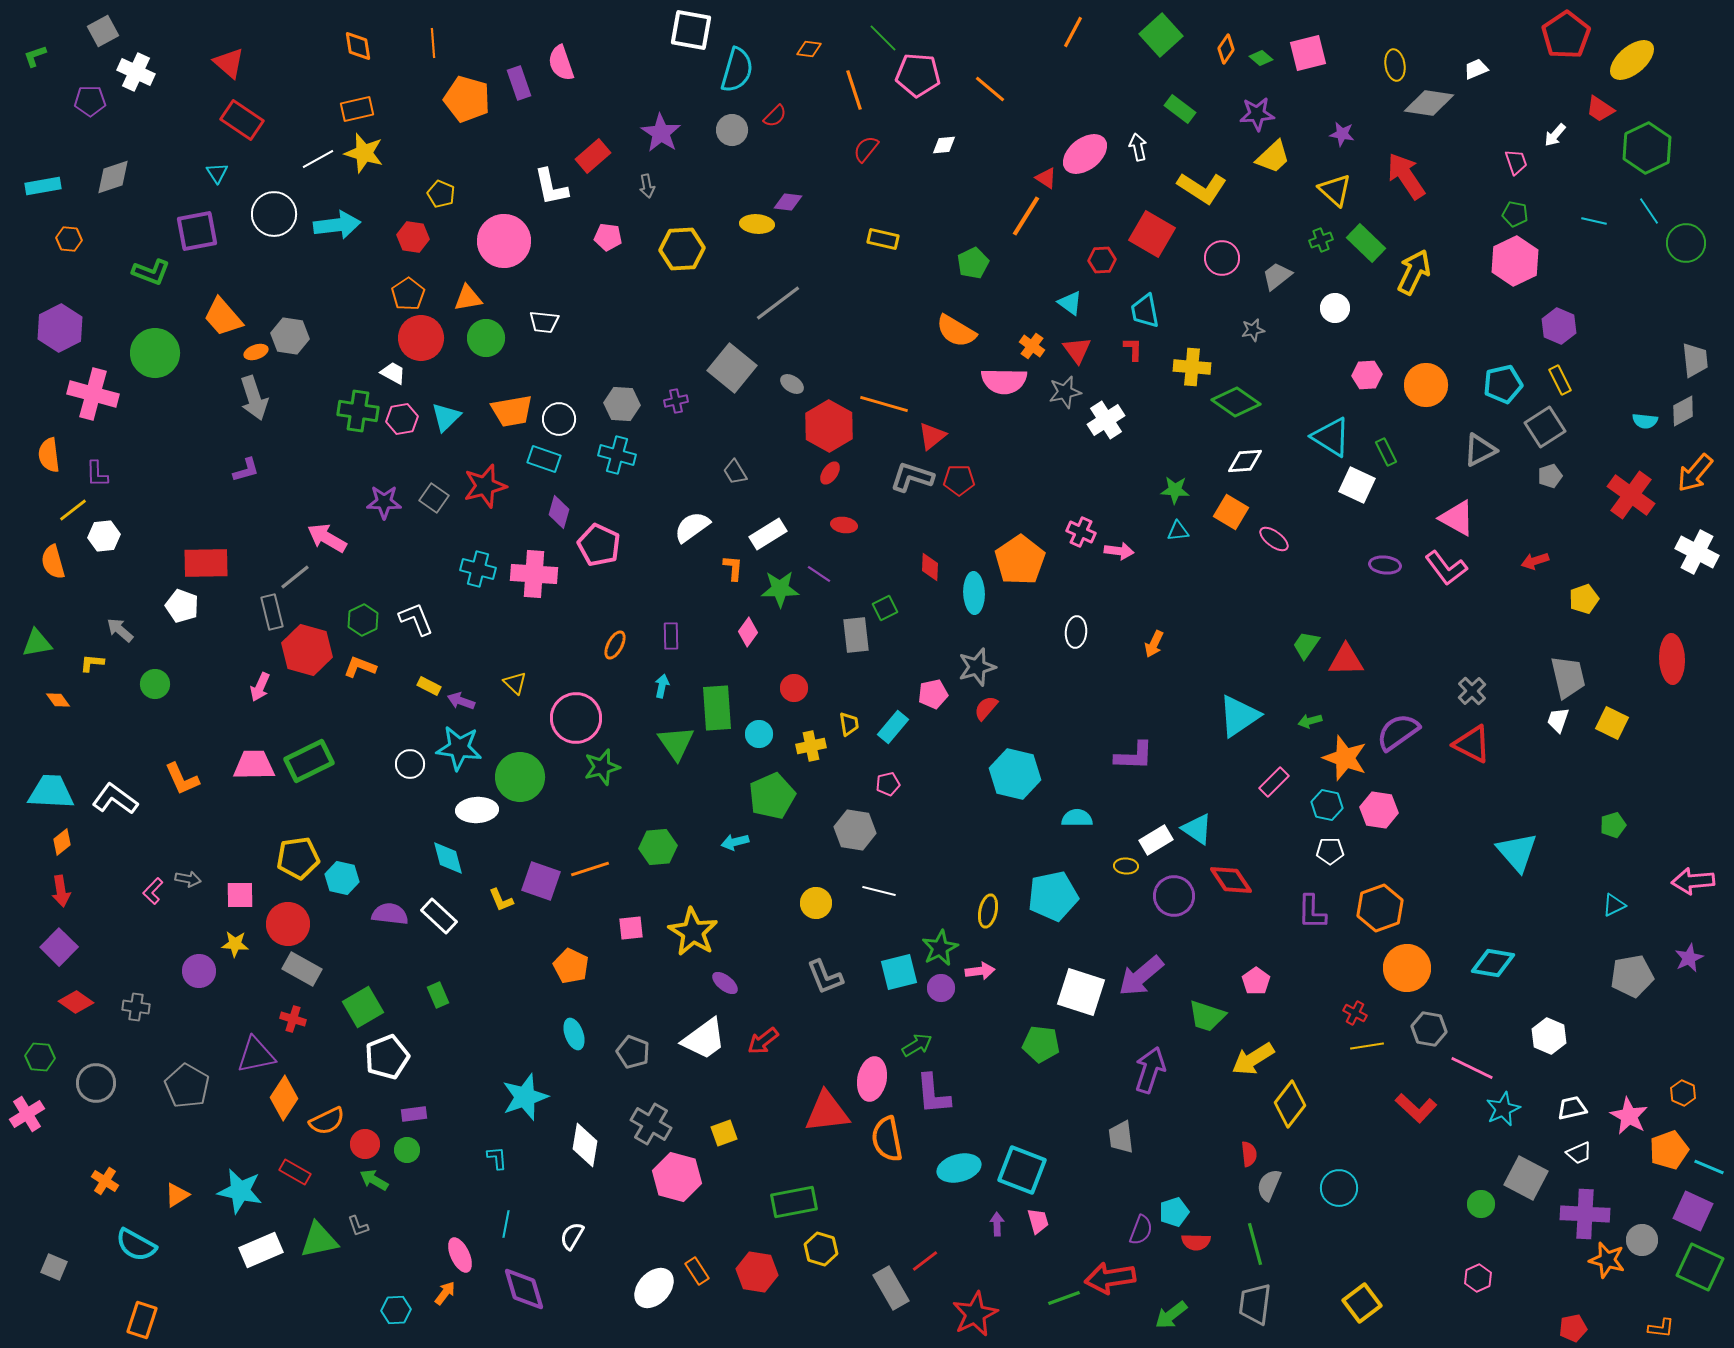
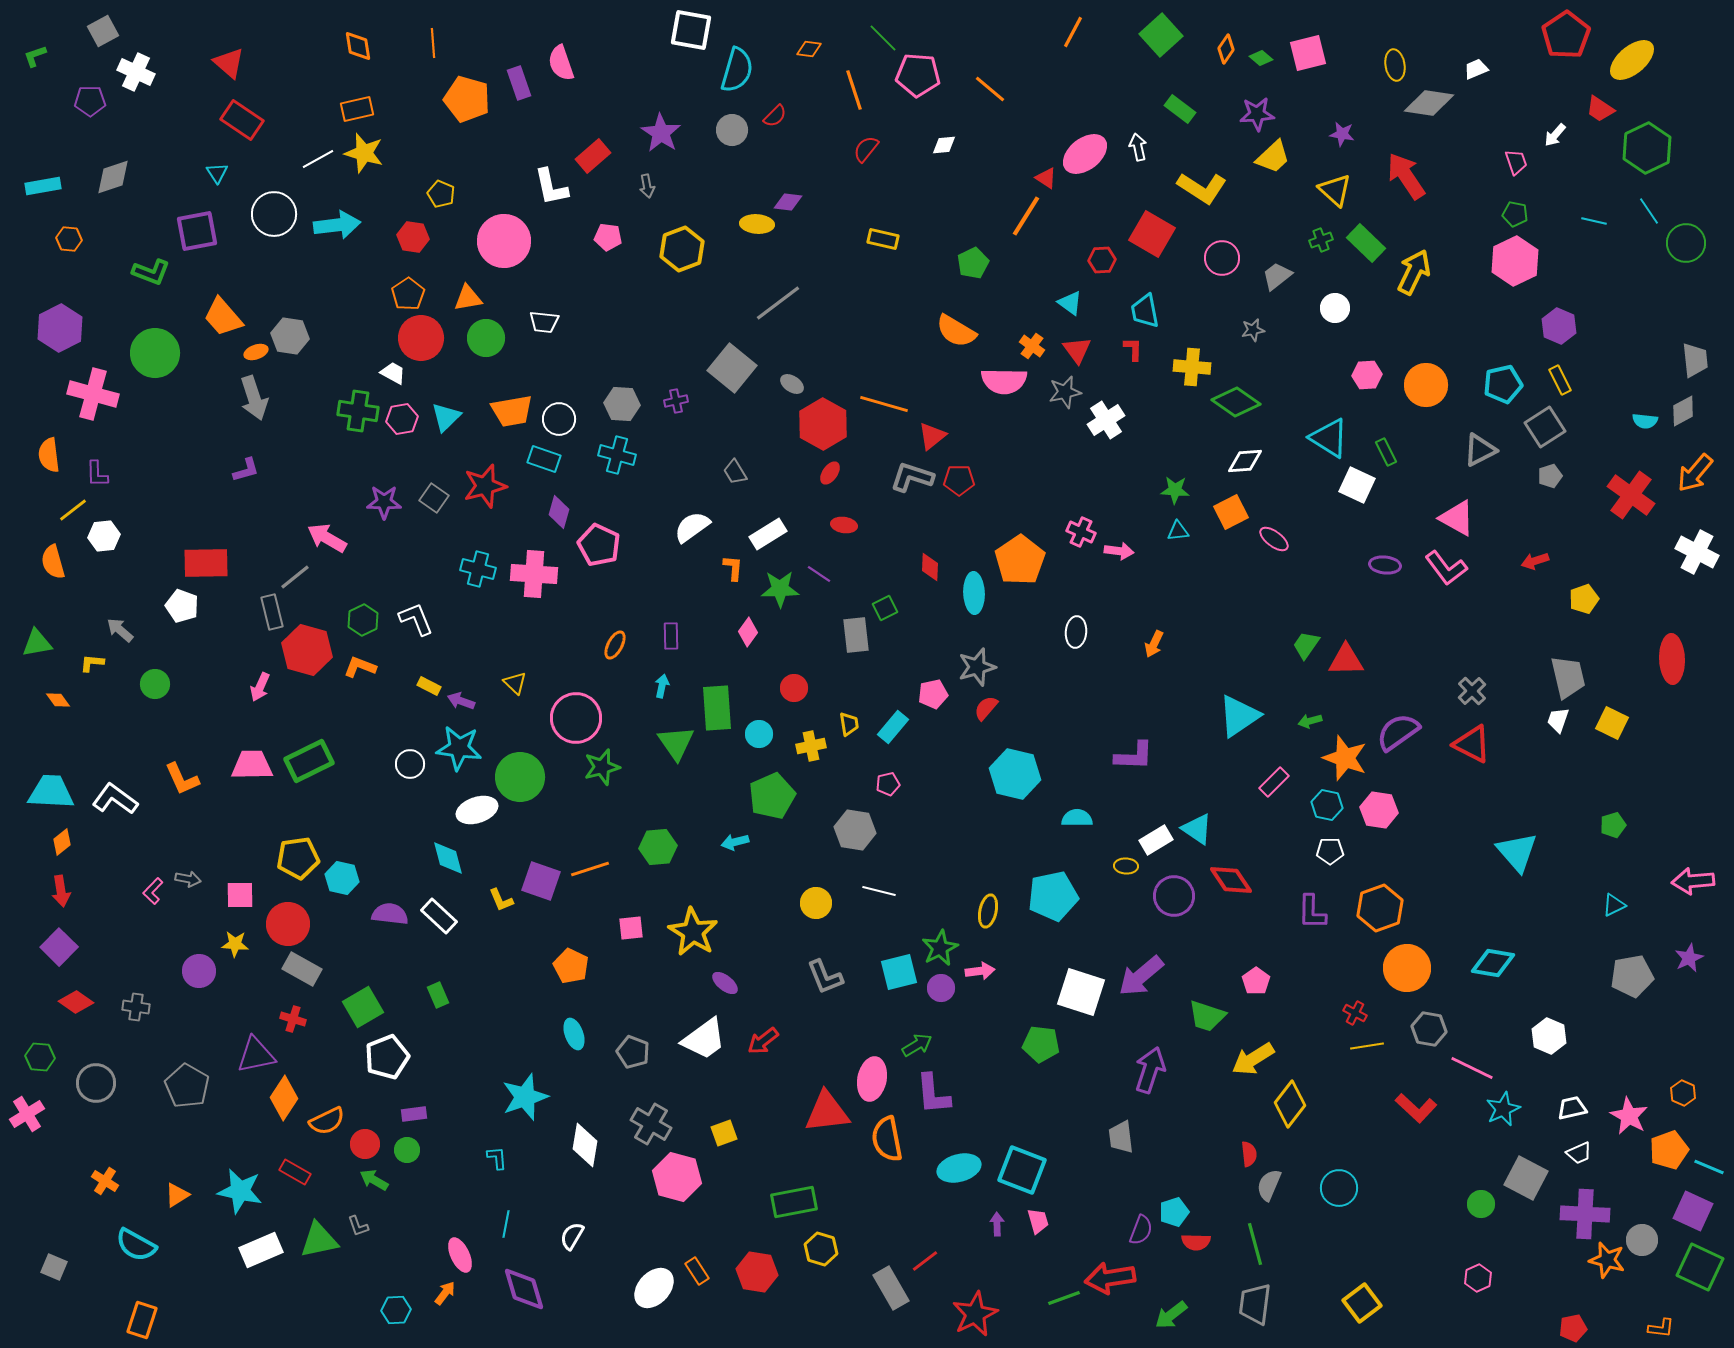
yellow hexagon at (682, 249): rotated 18 degrees counterclockwise
red hexagon at (829, 426): moved 6 px left, 2 px up
cyan triangle at (1331, 437): moved 2 px left, 1 px down
orange square at (1231, 512): rotated 32 degrees clockwise
pink trapezoid at (254, 765): moved 2 px left
white ellipse at (477, 810): rotated 15 degrees counterclockwise
